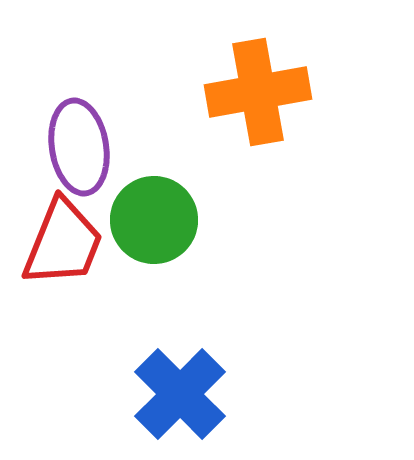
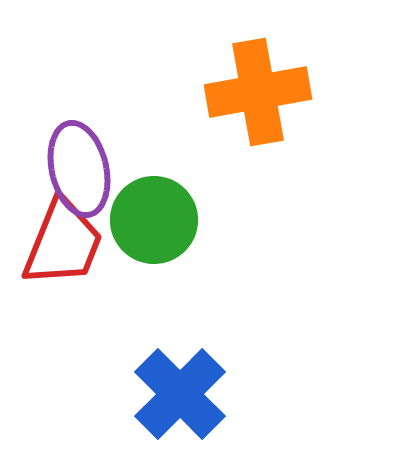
purple ellipse: moved 22 px down; rotated 4 degrees counterclockwise
